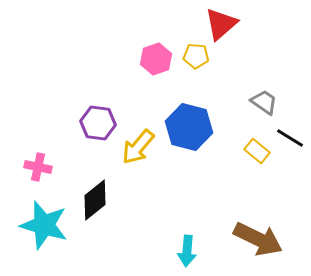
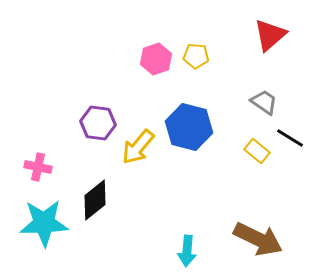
red triangle: moved 49 px right, 11 px down
cyan star: moved 2 px up; rotated 18 degrees counterclockwise
